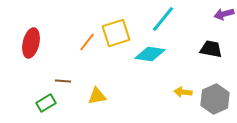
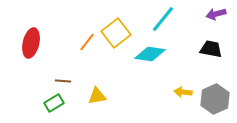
purple arrow: moved 8 px left
yellow square: rotated 20 degrees counterclockwise
green rectangle: moved 8 px right
